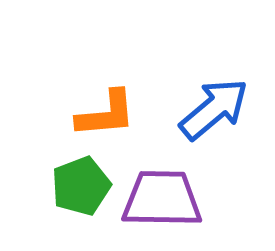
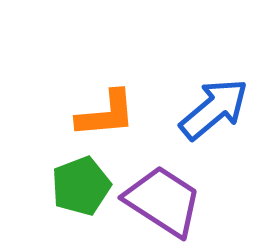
purple trapezoid: moved 1 px right, 2 px down; rotated 32 degrees clockwise
